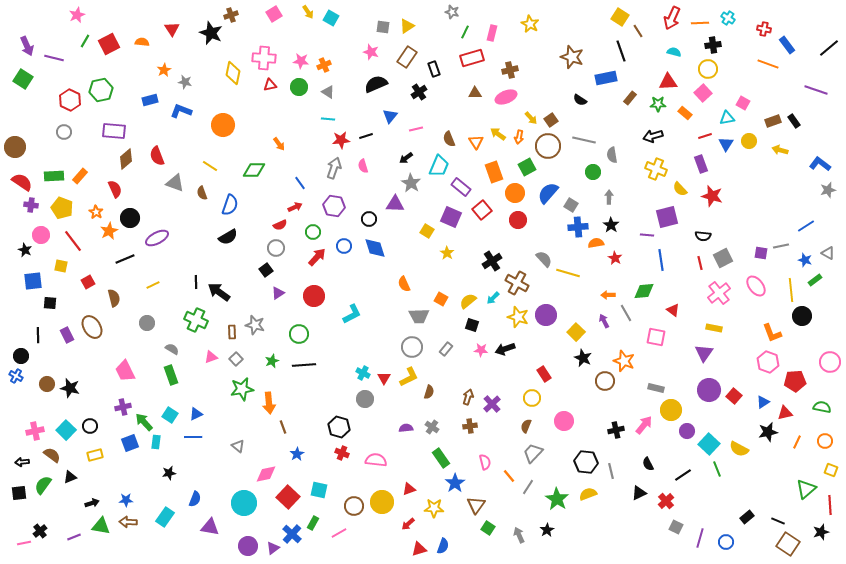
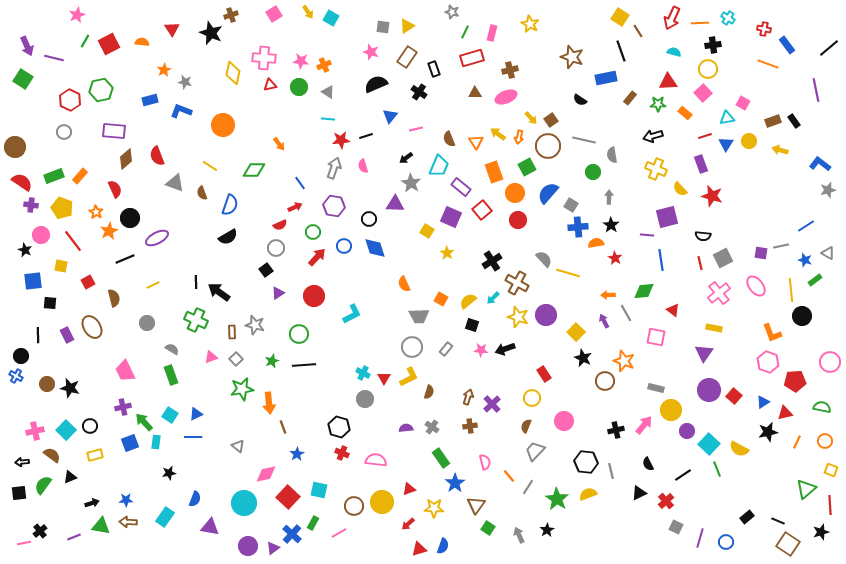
purple line at (816, 90): rotated 60 degrees clockwise
black cross at (419, 92): rotated 21 degrees counterclockwise
green rectangle at (54, 176): rotated 18 degrees counterclockwise
gray trapezoid at (533, 453): moved 2 px right, 2 px up
